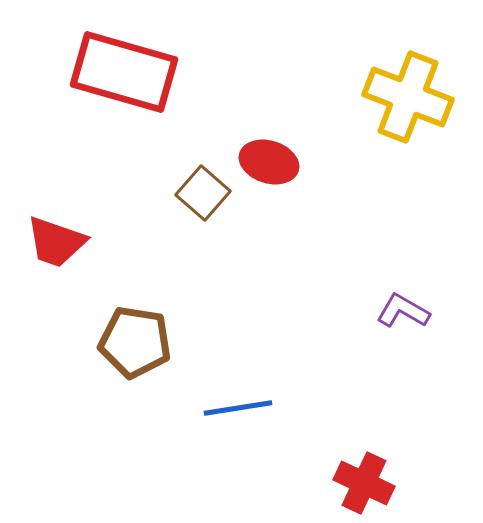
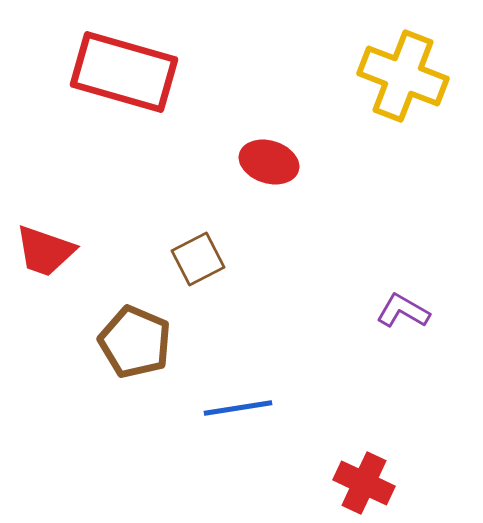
yellow cross: moved 5 px left, 21 px up
brown square: moved 5 px left, 66 px down; rotated 22 degrees clockwise
red trapezoid: moved 11 px left, 9 px down
brown pentagon: rotated 14 degrees clockwise
